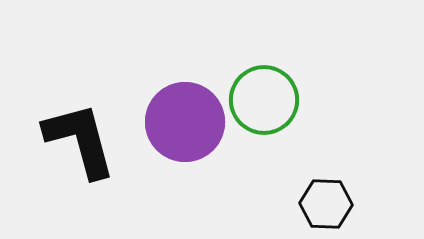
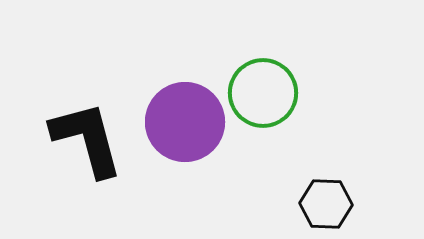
green circle: moved 1 px left, 7 px up
black L-shape: moved 7 px right, 1 px up
